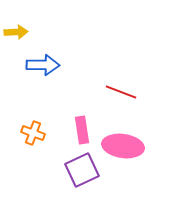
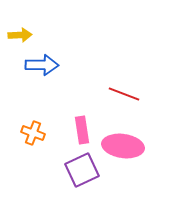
yellow arrow: moved 4 px right, 3 px down
blue arrow: moved 1 px left
red line: moved 3 px right, 2 px down
